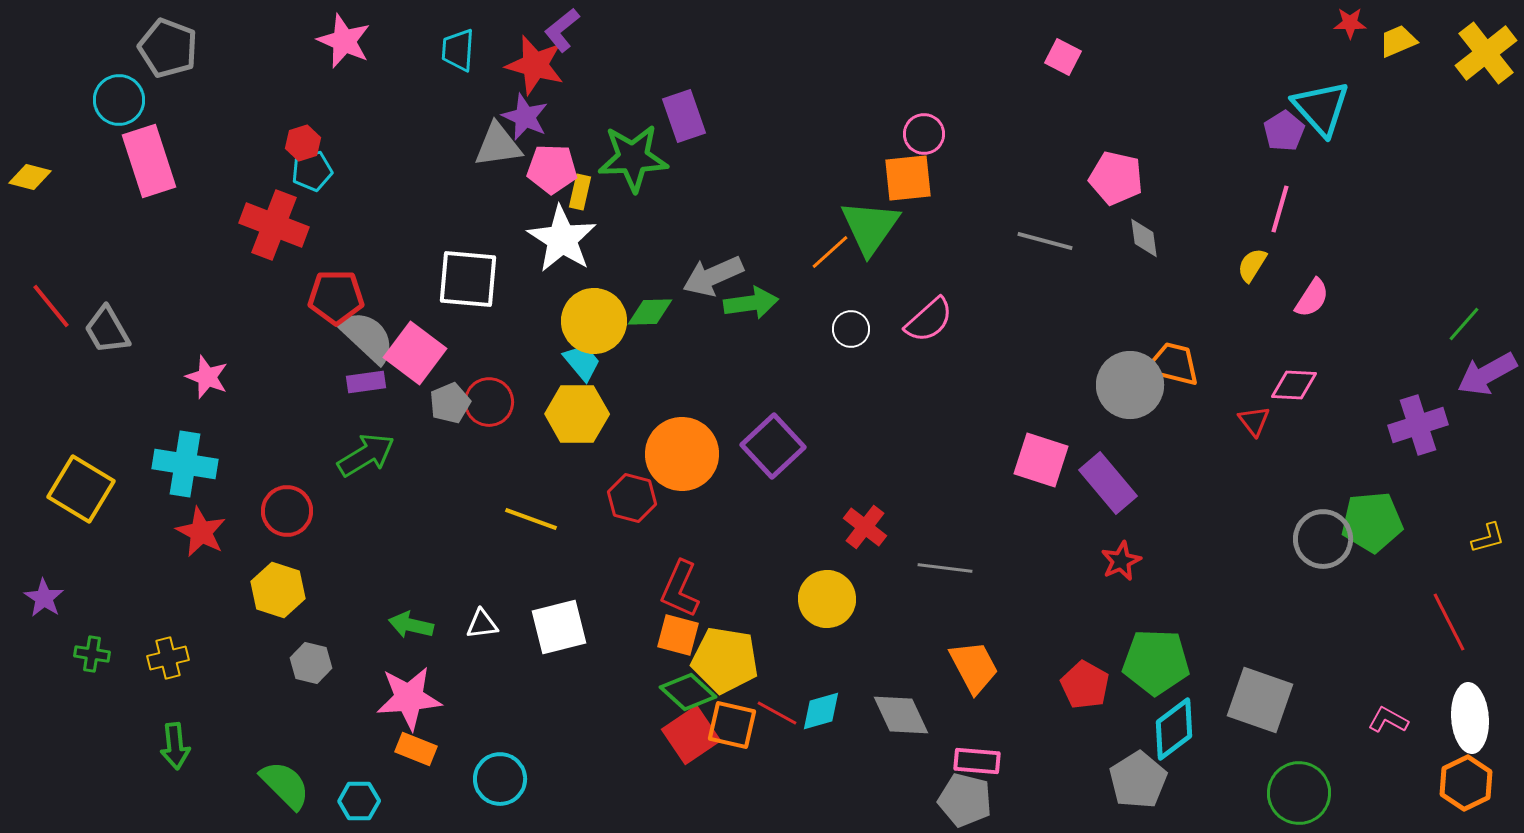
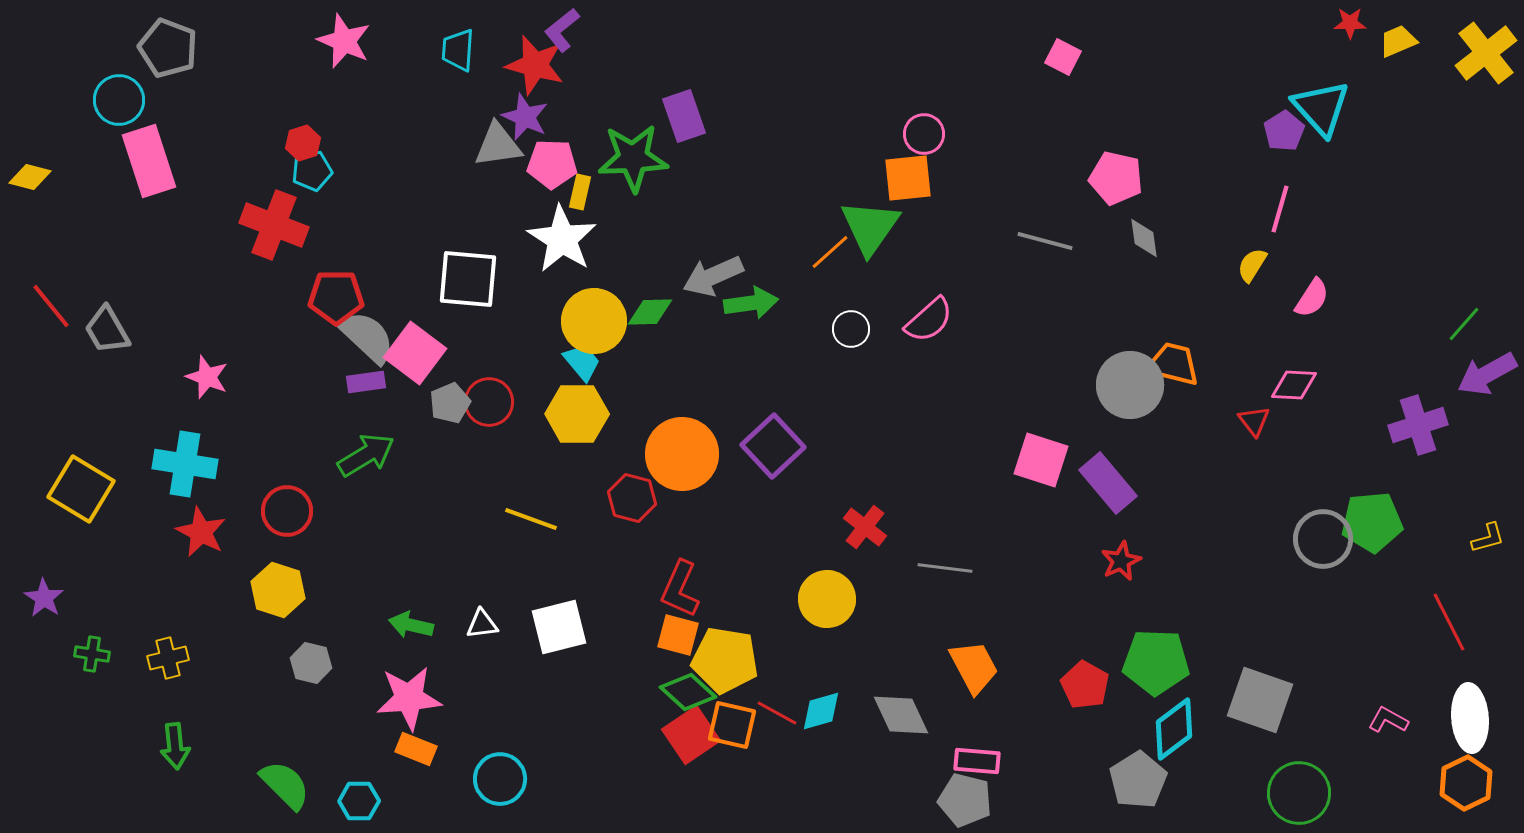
pink pentagon at (552, 169): moved 5 px up
